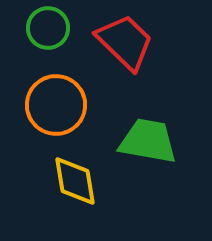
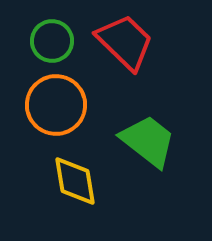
green circle: moved 4 px right, 13 px down
green trapezoid: rotated 28 degrees clockwise
